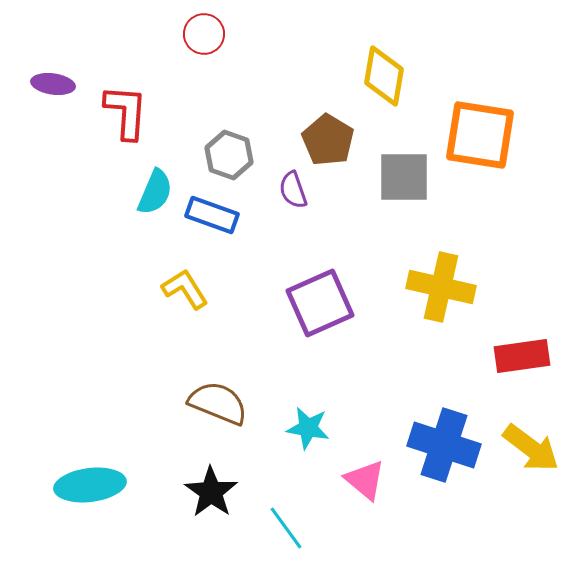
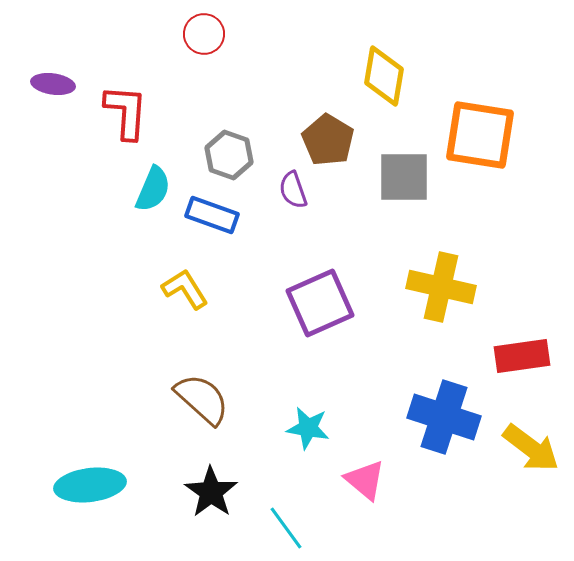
cyan semicircle: moved 2 px left, 3 px up
brown semicircle: moved 16 px left, 4 px up; rotated 20 degrees clockwise
blue cross: moved 28 px up
